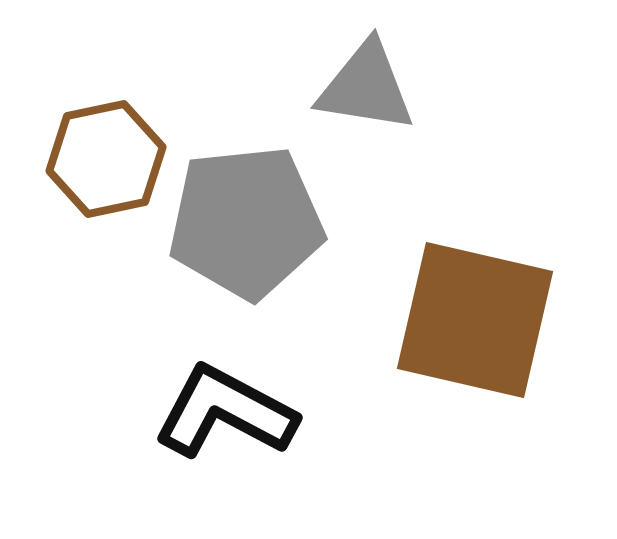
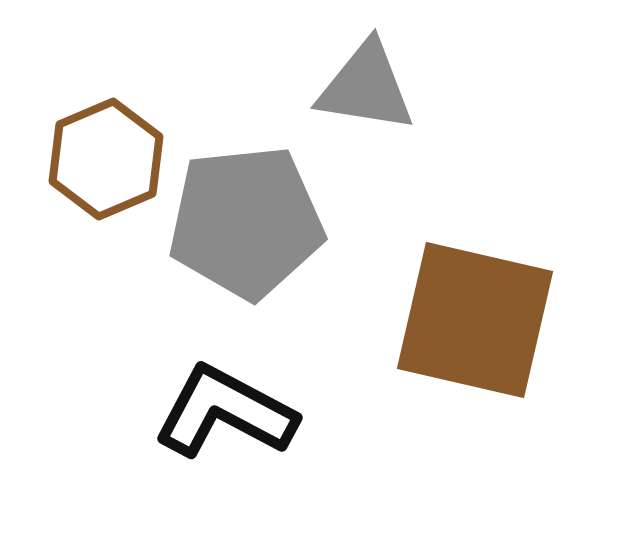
brown hexagon: rotated 11 degrees counterclockwise
